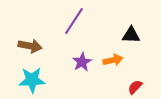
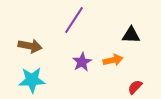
purple line: moved 1 px up
